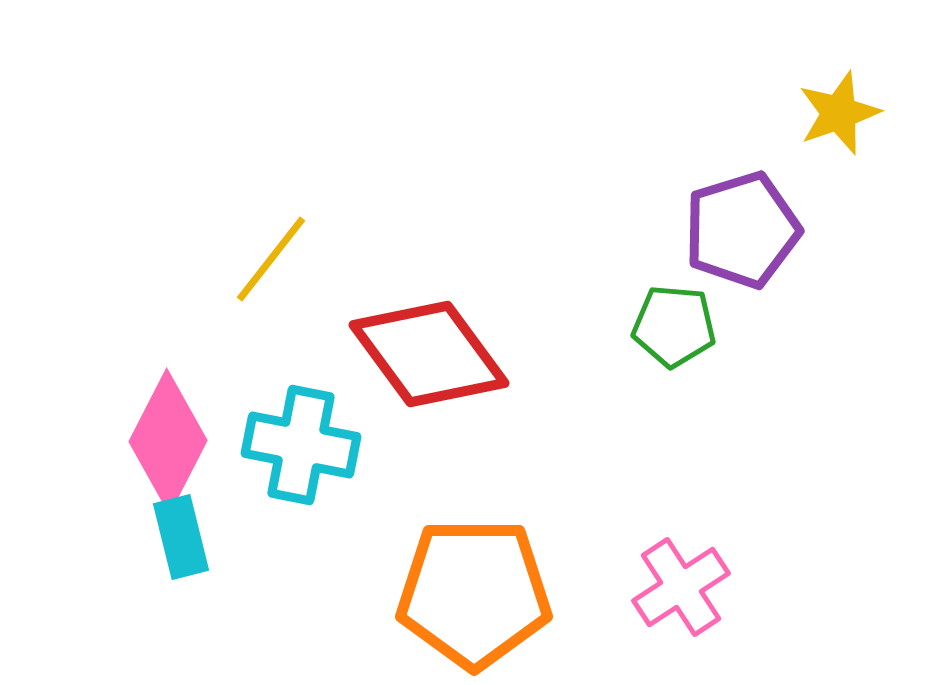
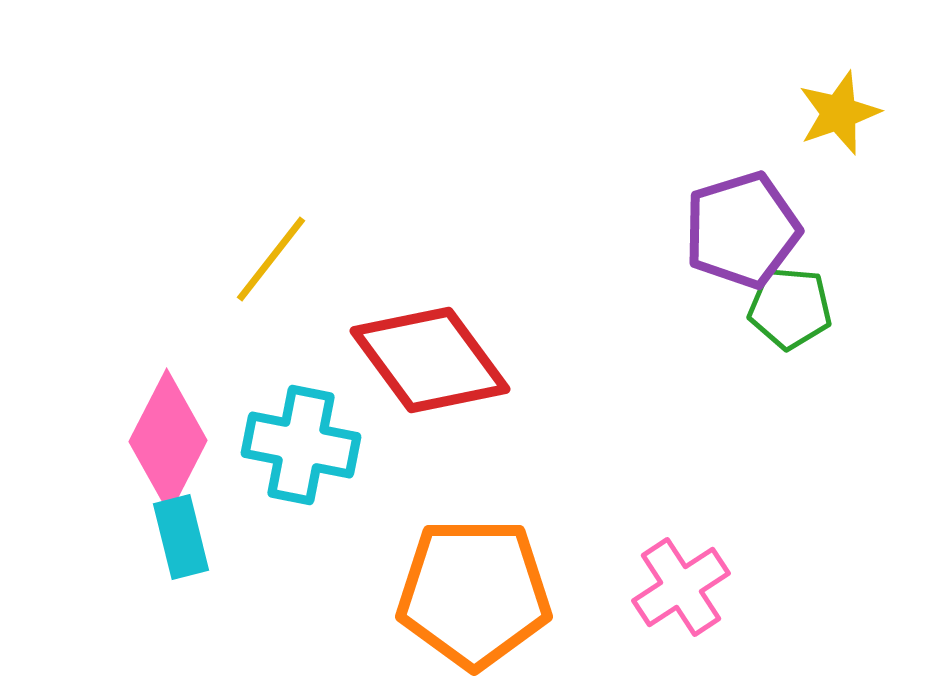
green pentagon: moved 116 px right, 18 px up
red diamond: moved 1 px right, 6 px down
